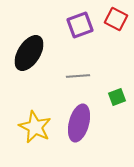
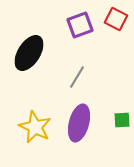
gray line: moved 1 px left, 1 px down; rotated 55 degrees counterclockwise
green square: moved 5 px right, 23 px down; rotated 18 degrees clockwise
